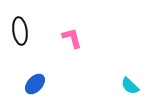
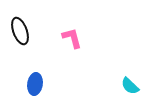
black ellipse: rotated 12 degrees counterclockwise
blue ellipse: rotated 35 degrees counterclockwise
